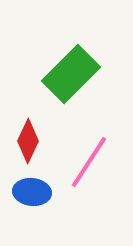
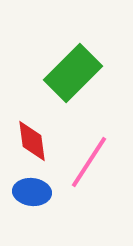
green rectangle: moved 2 px right, 1 px up
red diamond: moved 4 px right; rotated 33 degrees counterclockwise
